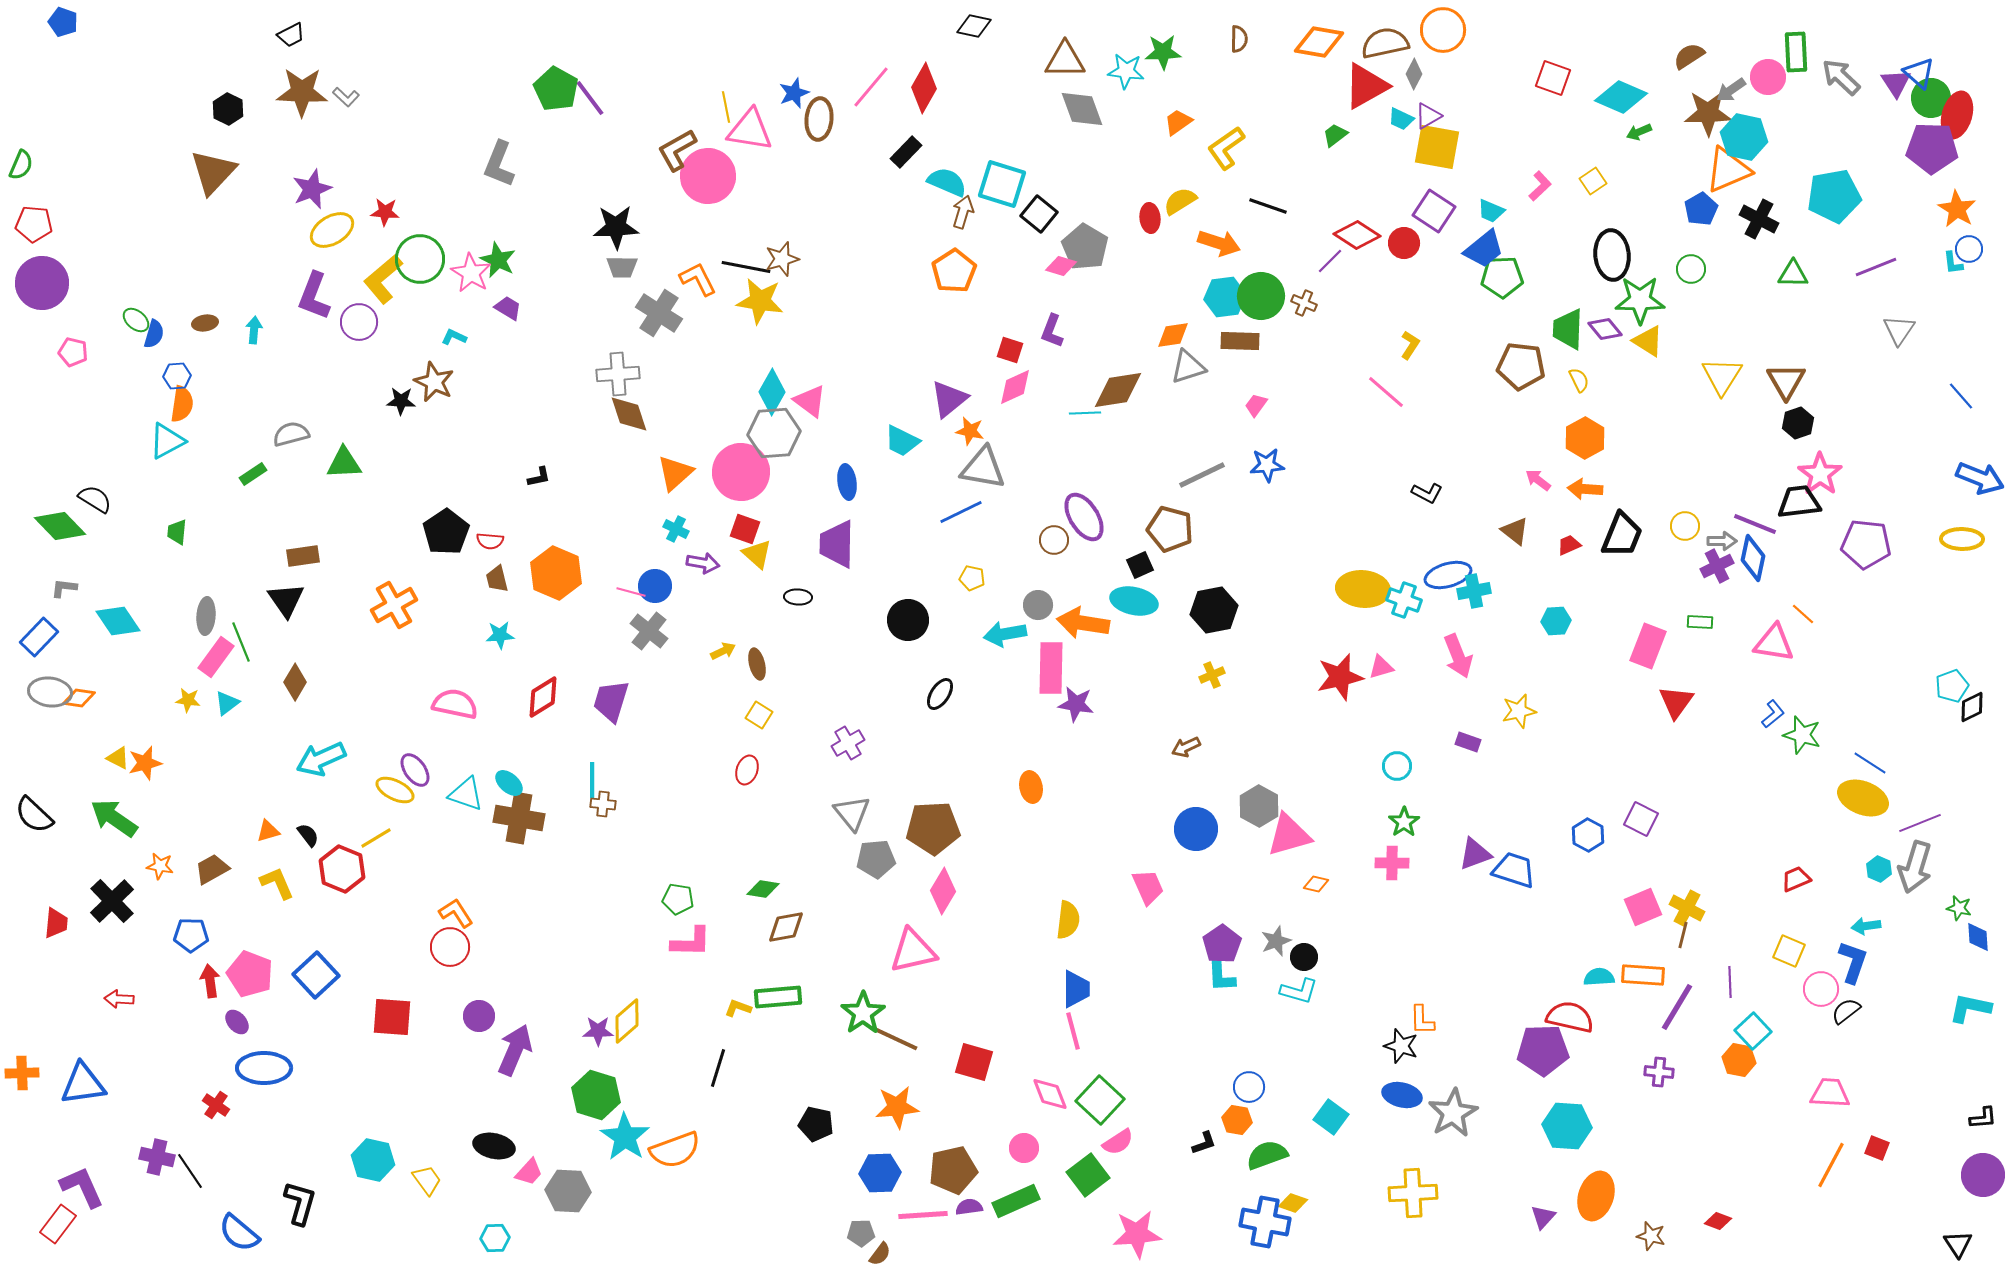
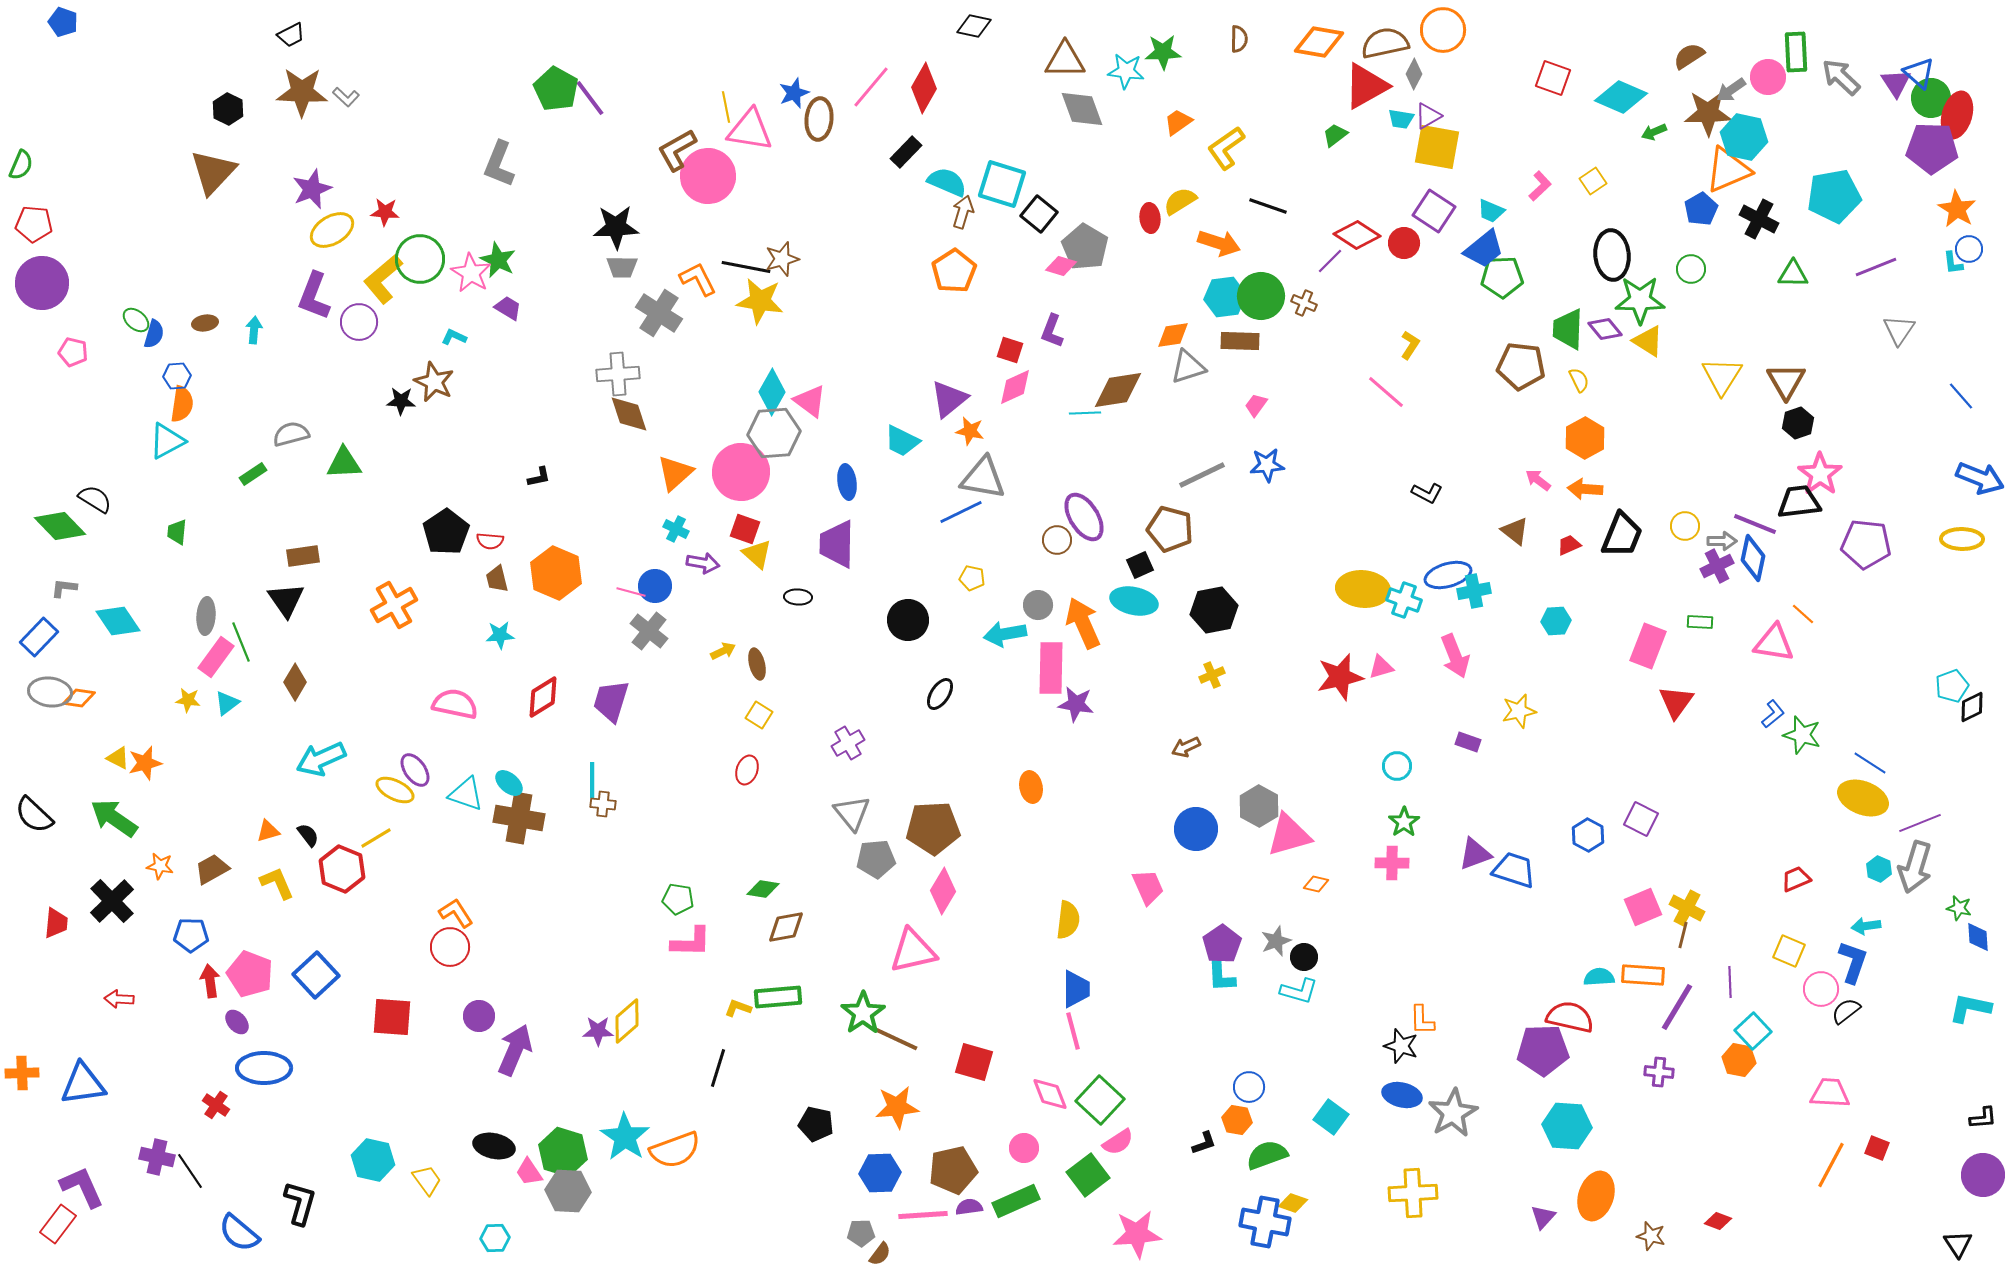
cyan trapezoid at (1401, 119): rotated 16 degrees counterclockwise
green arrow at (1639, 132): moved 15 px right
gray triangle at (983, 468): moved 10 px down
brown circle at (1054, 540): moved 3 px right
orange arrow at (1083, 623): rotated 57 degrees clockwise
pink arrow at (1458, 656): moved 3 px left
green hexagon at (596, 1095): moved 33 px left, 57 px down
pink trapezoid at (529, 1172): rotated 104 degrees clockwise
